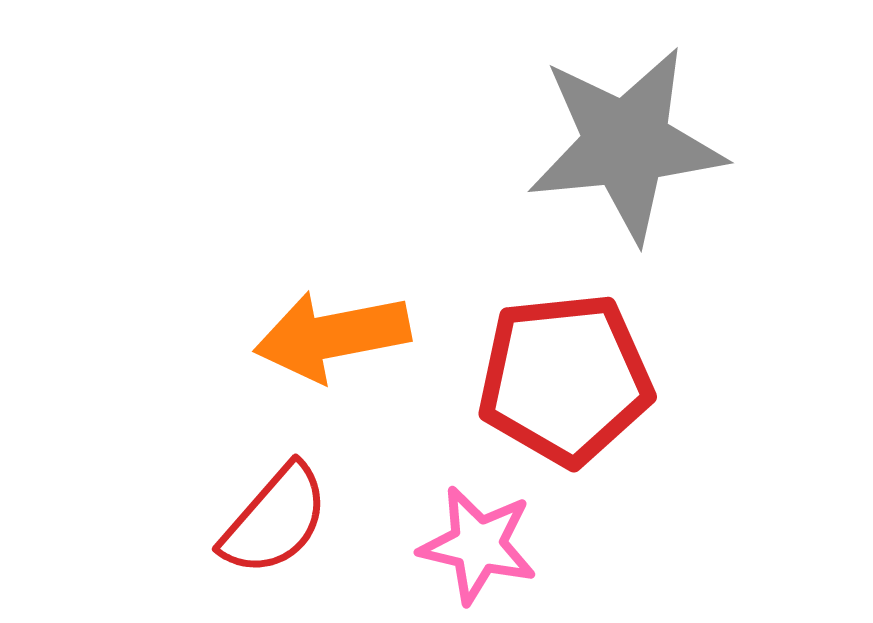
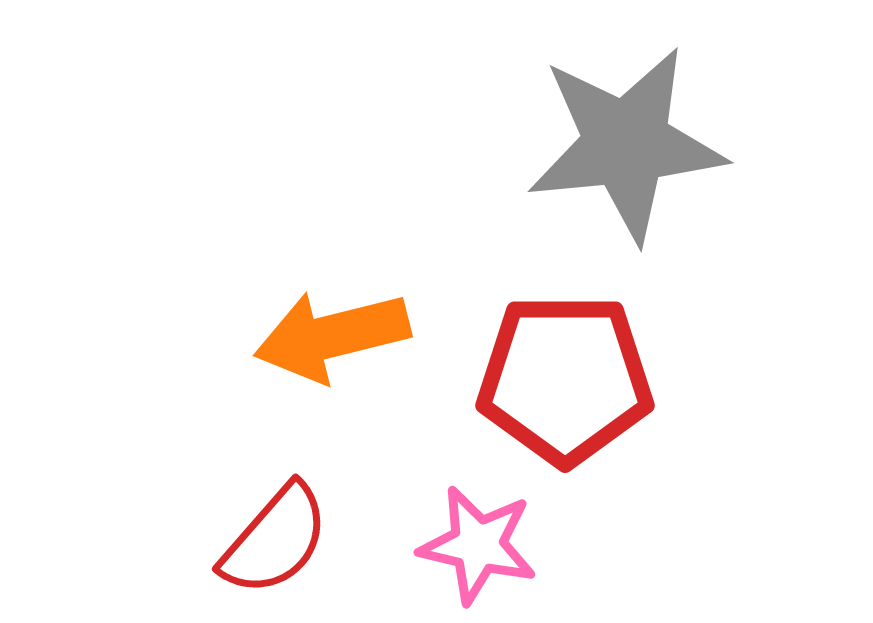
orange arrow: rotated 3 degrees counterclockwise
red pentagon: rotated 6 degrees clockwise
red semicircle: moved 20 px down
